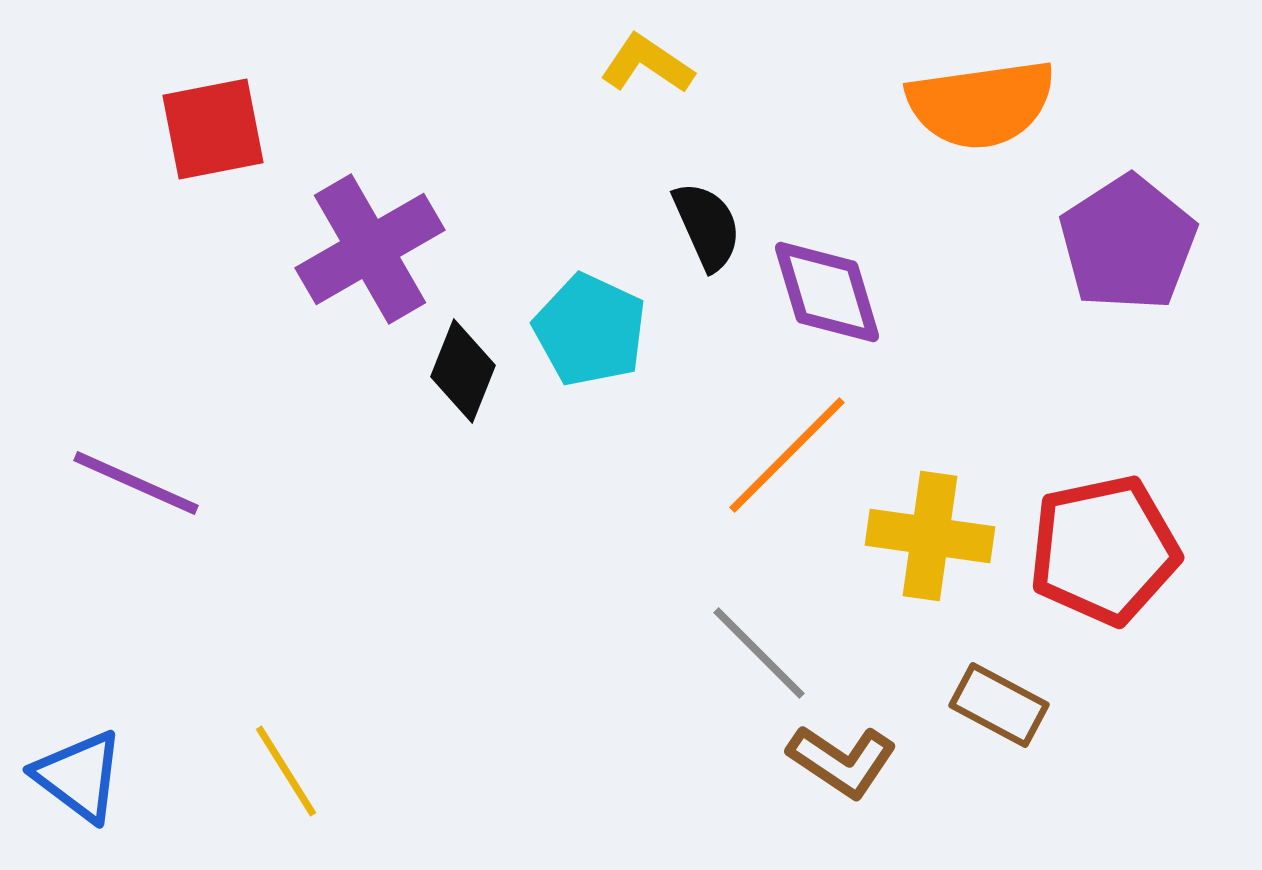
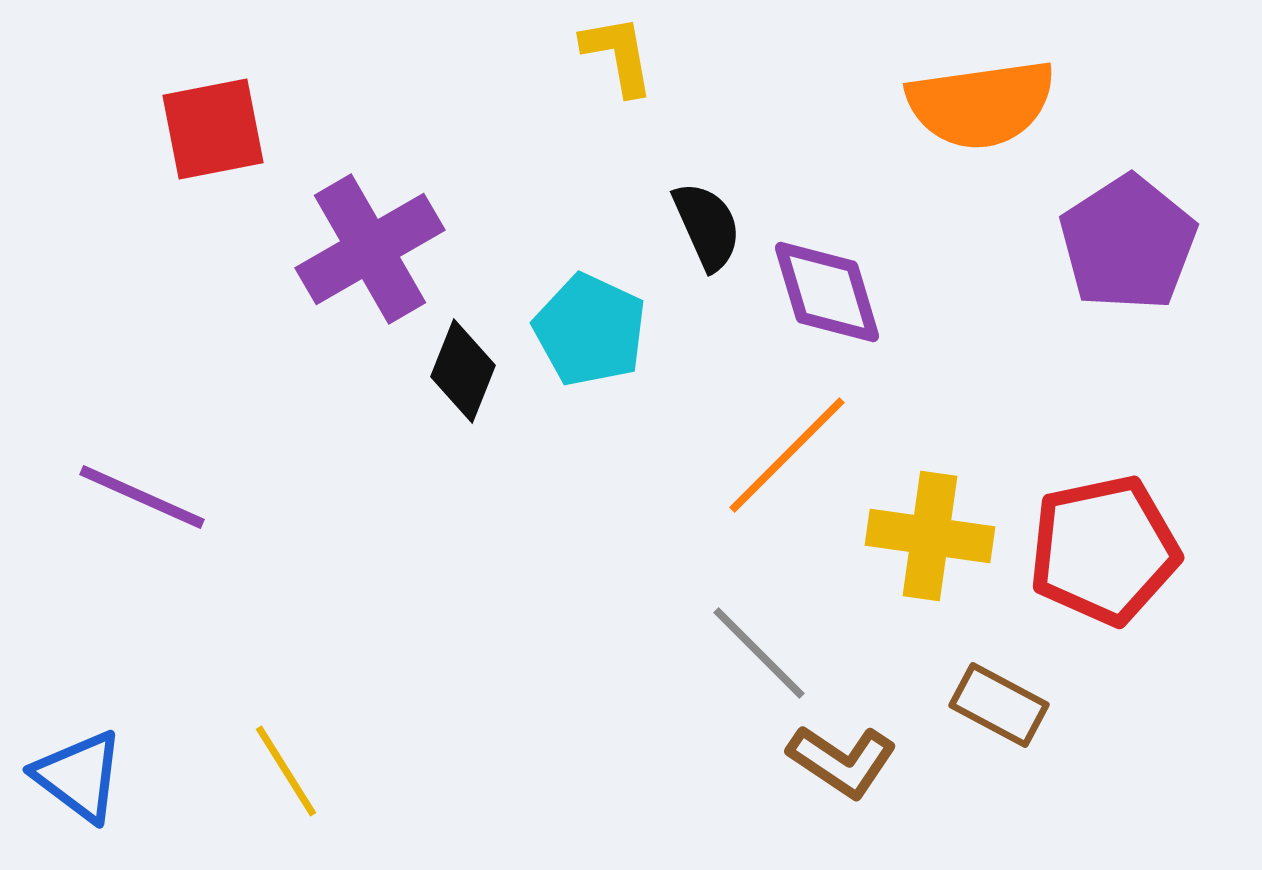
yellow L-shape: moved 29 px left, 9 px up; rotated 46 degrees clockwise
purple line: moved 6 px right, 14 px down
